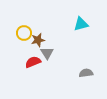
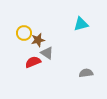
gray triangle: rotated 24 degrees counterclockwise
